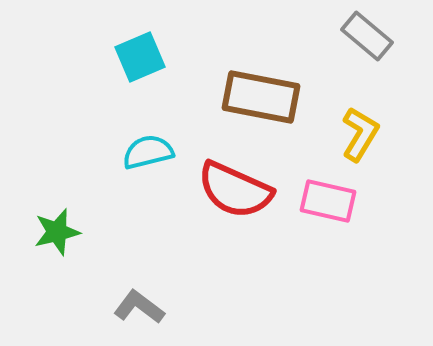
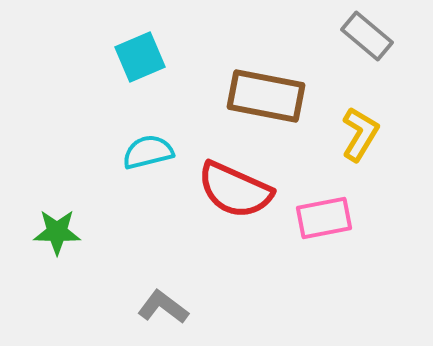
brown rectangle: moved 5 px right, 1 px up
pink rectangle: moved 4 px left, 17 px down; rotated 24 degrees counterclockwise
green star: rotated 15 degrees clockwise
gray L-shape: moved 24 px right
